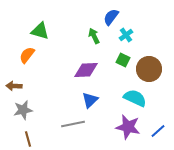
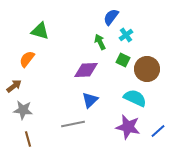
green arrow: moved 6 px right, 6 px down
orange semicircle: moved 4 px down
brown circle: moved 2 px left
brown arrow: rotated 140 degrees clockwise
gray star: rotated 18 degrees clockwise
